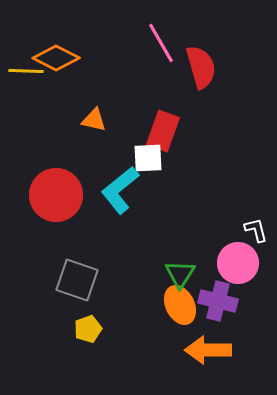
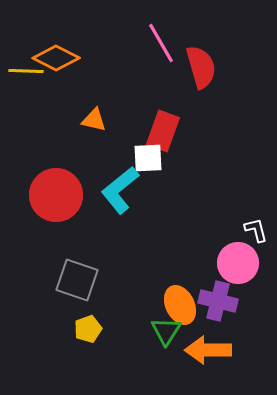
green triangle: moved 14 px left, 57 px down
